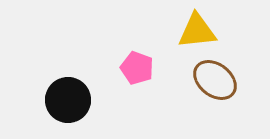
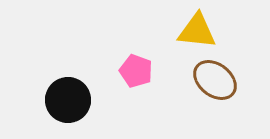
yellow triangle: rotated 12 degrees clockwise
pink pentagon: moved 1 px left, 3 px down
